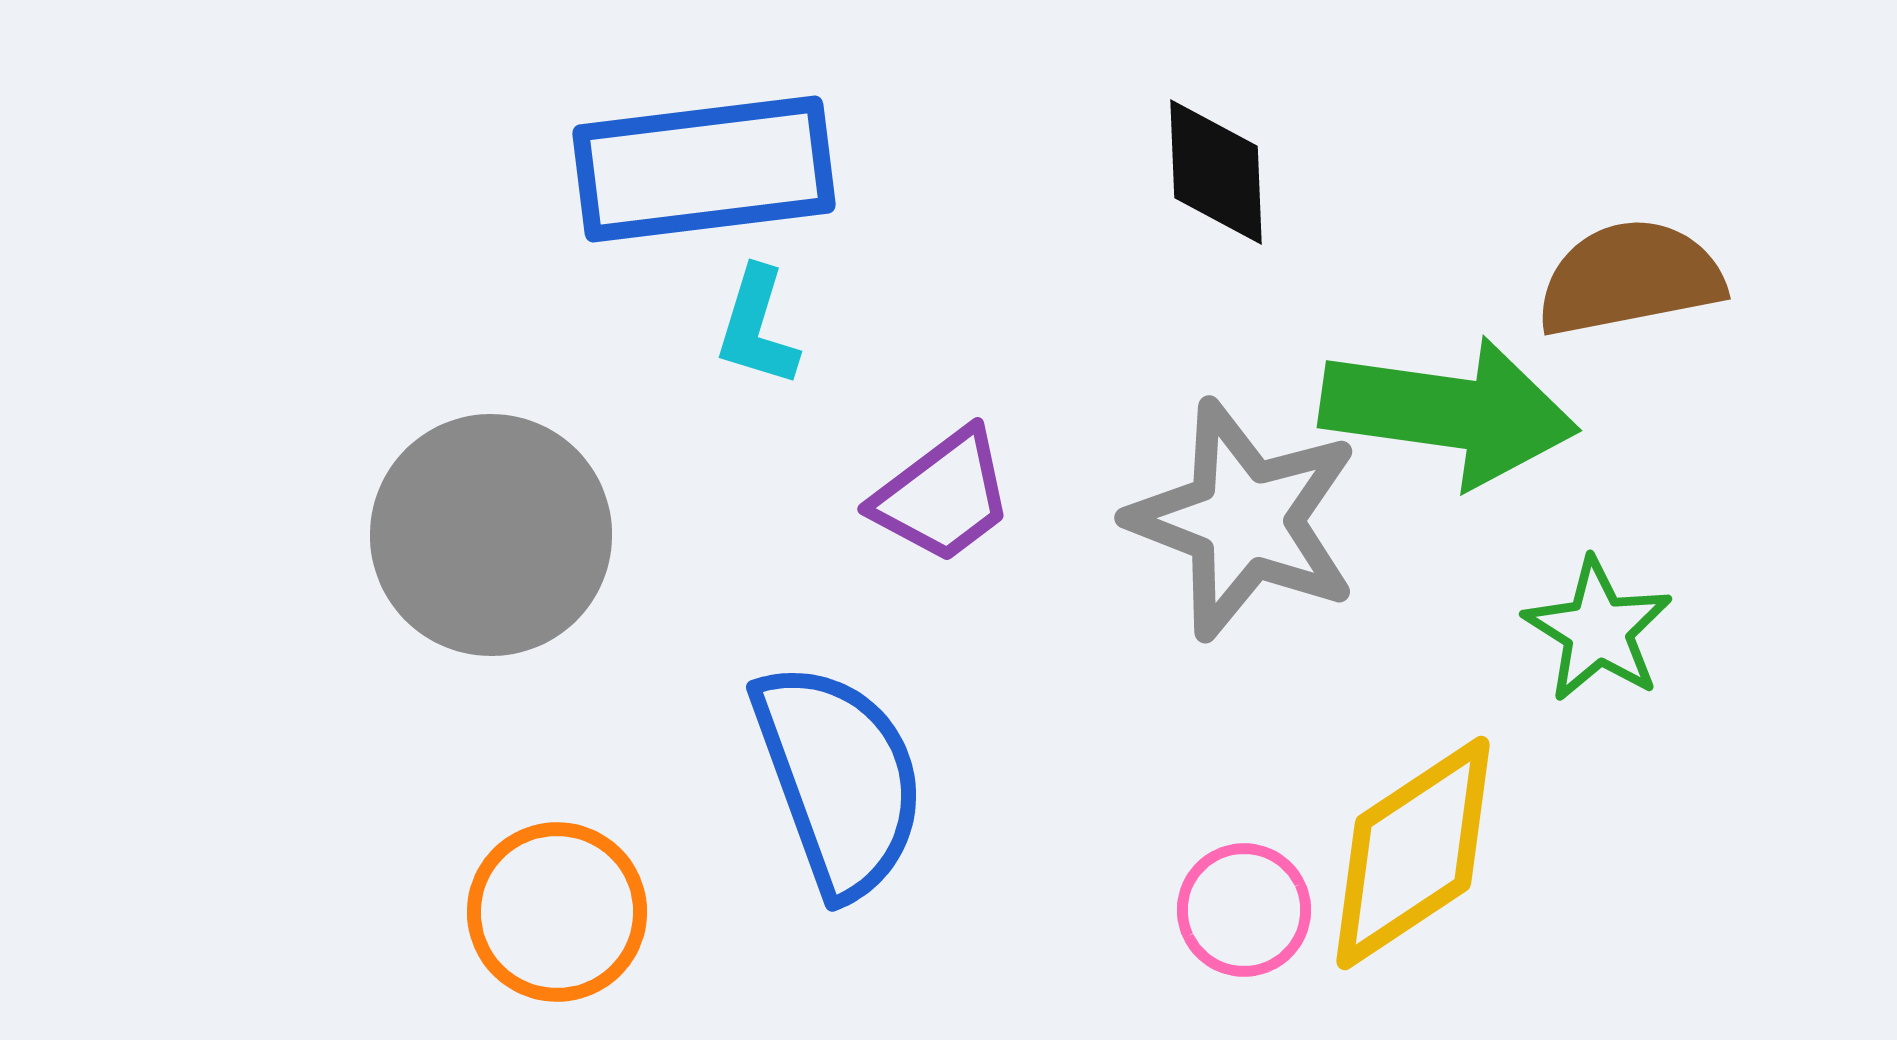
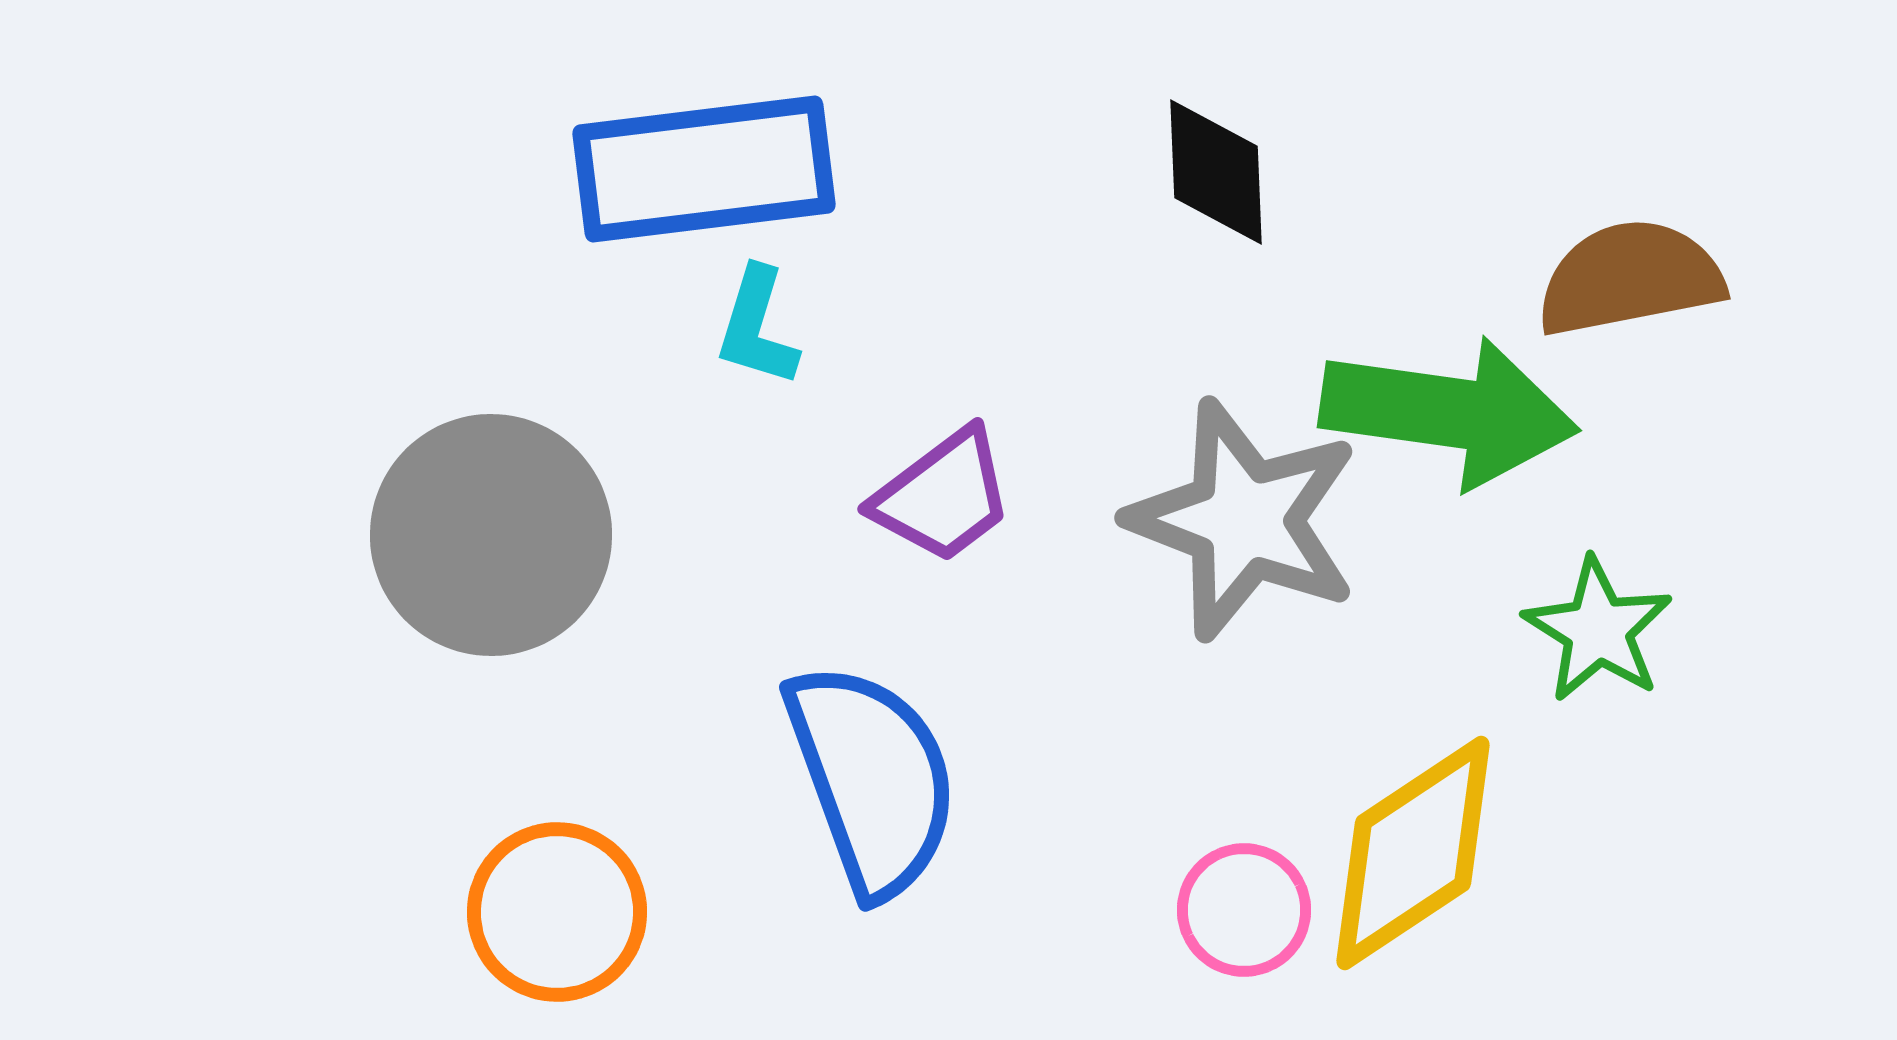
blue semicircle: moved 33 px right
